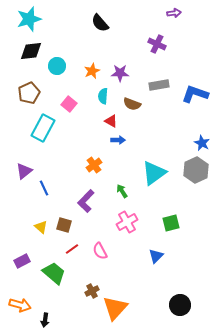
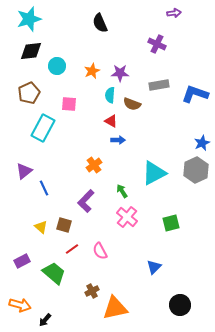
black semicircle: rotated 18 degrees clockwise
cyan semicircle: moved 7 px right, 1 px up
pink square: rotated 35 degrees counterclockwise
blue star: rotated 21 degrees clockwise
cyan triangle: rotated 8 degrees clockwise
pink cross: moved 5 px up; rotated 20 degrees counterclockwise
blue triangle: moved 2 px left, 11 px down
orange triangle: rotated 36 degrees clockwise
black arrow: rotated 32 degrees clockwise
